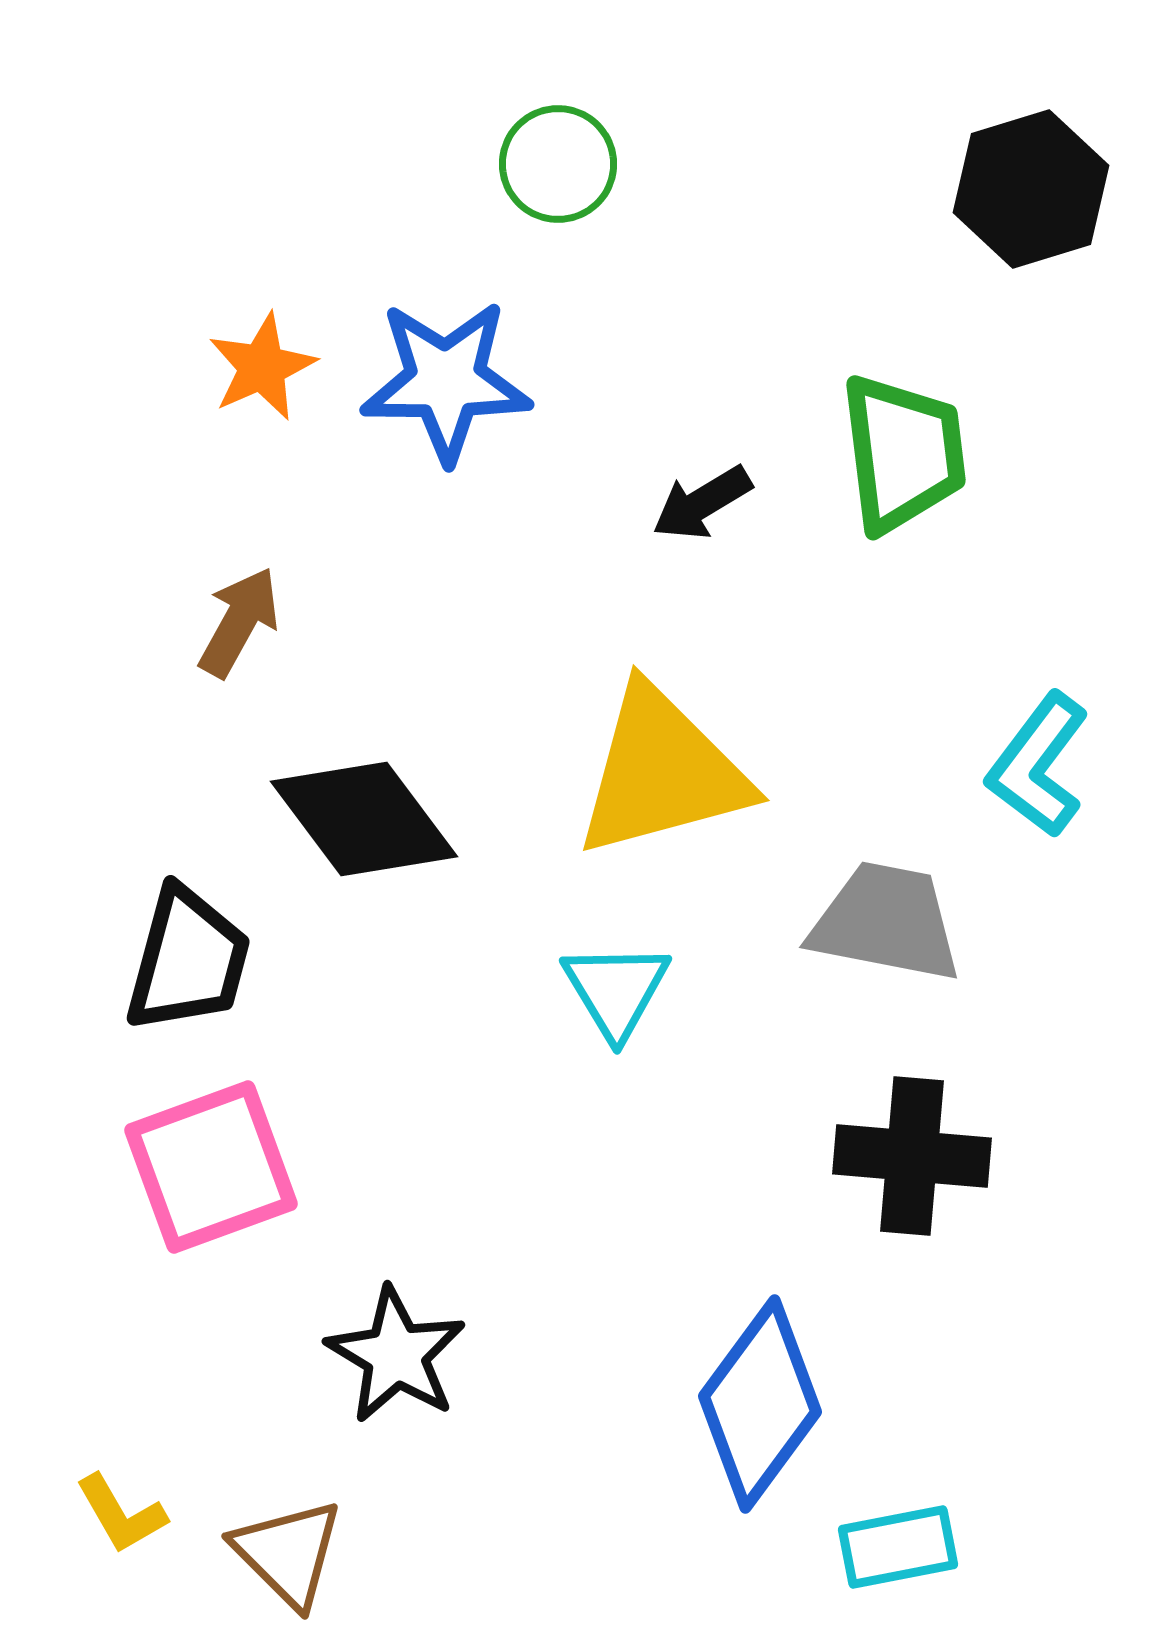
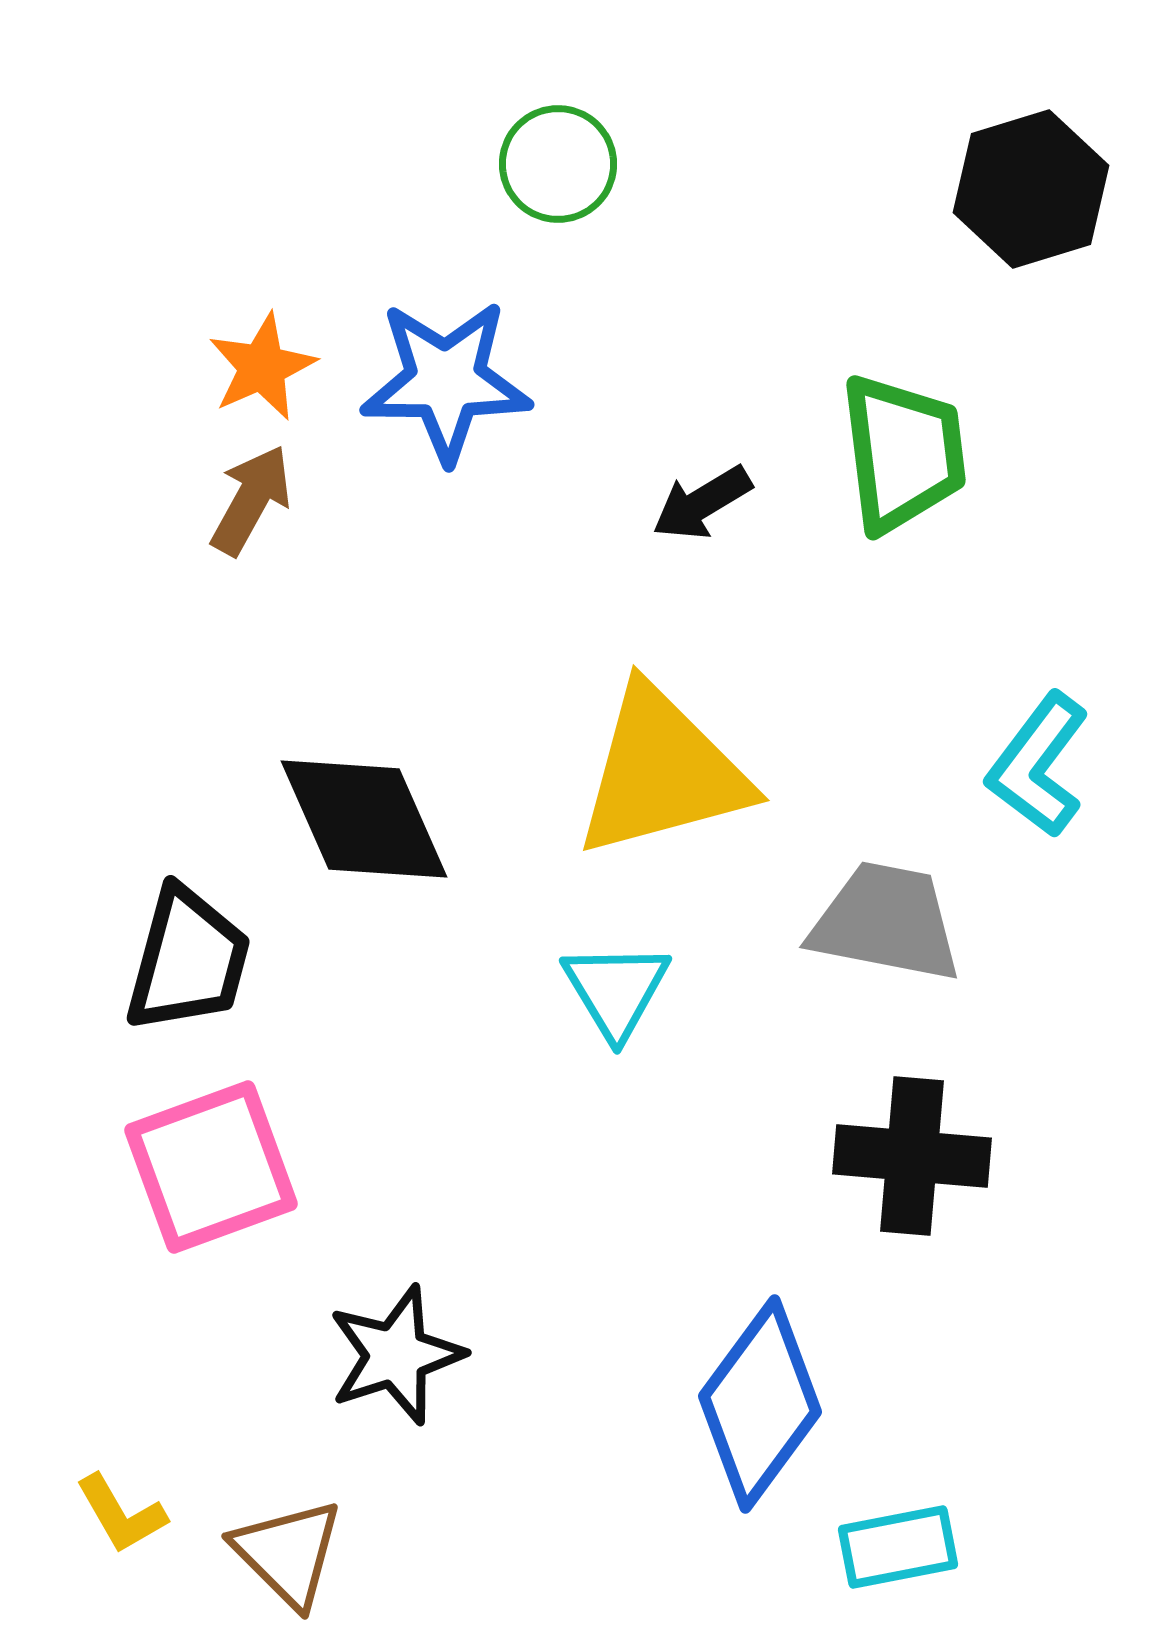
brown arrow: moved 12 px right, 122 px up
black diamond: rotated 13 degrees clockwise
black star: rotated 23 degrees clockwise
